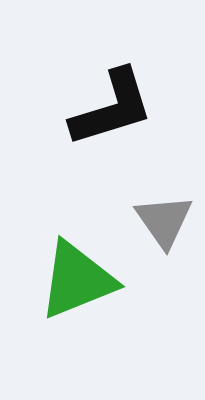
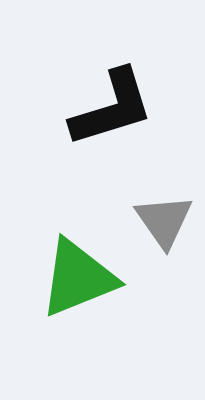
green triangle: moved 1 px right, 2 px up
